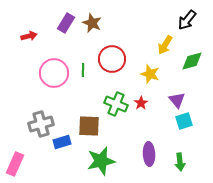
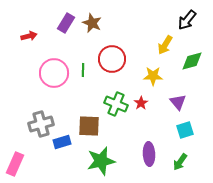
yellow star: moved 3 px right, 2 px down; rotated 18 degrees counterclockwise
purple triangle: moved 1 px right, 2 px down
cyan square: moved 1 px right, 9 px down
green arrow: rotated 42 degrees clockwise
